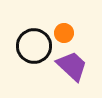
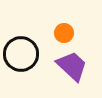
black circle: moved 13 px left, 8 px down
